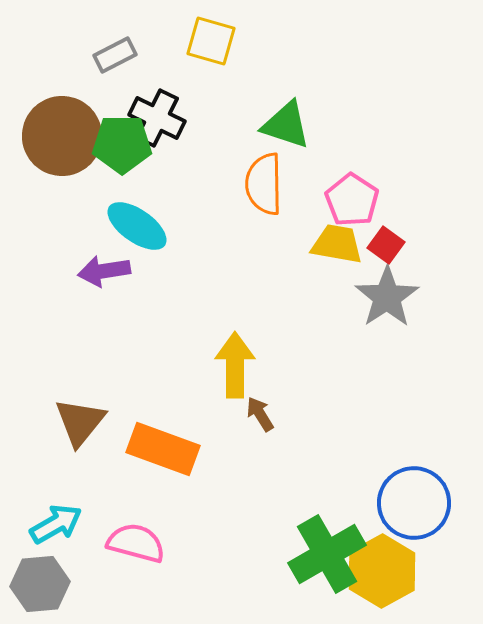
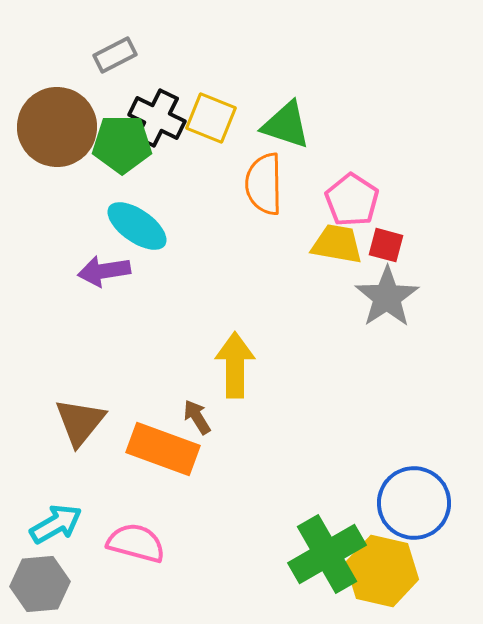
yellow square: moved 77 px down; rotated 6 degrees clockwise
brown circle: moved 5 px left, 9 px up
red square: rotated 21 degrees counterclockwise
brown arrow: moved 63 px left, 3 px down
yellow hexagon: rotated 18 degrees counterclockwise
